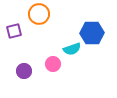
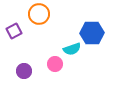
purple square: rotated 14 degrees counterclockwise
pink circle: moved 2 px right
